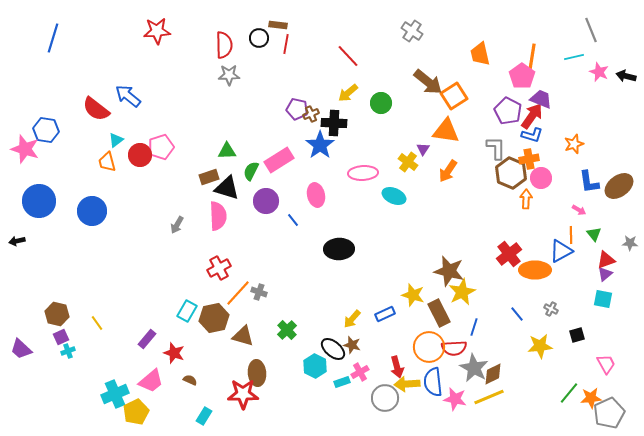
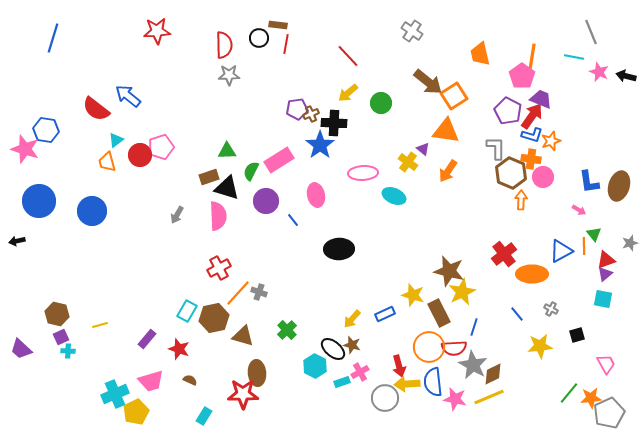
gray line at (591, 30): moved 2 px down
cyan line at (574, 57): rotated 24 degrees clockwise
purple pentagon at (297, 109): rotated 20 degrees counterclockwise
orange star at (574, 144): moved 23 px left, 3 px up
purple triangle at (423, 149): rotated 24 degrees counterclockwise
orange cross at (529, 159): moved 2 px right; rotated 18 degrees clockwise
pink circle at (541, 178): moved 2 px right, 1 px up
brown ellipse at (619, 186): rotated 36 degrees counterclockwise
orange arrow at (526, 199): moved 5 px left, 1 px down
gray arrow at (177, 225): moved 10 px up
orange line at (571, 235): moved 13 px right, 11 px down
gray star at (630, 243): rotated 21 degrees counterclockwise
red cross at (509, 254): moved 5 px left
orange ellipse at (535, 270): moved 3 px left, 4 px down
yellow line at (97, 323): moved 3 px right, 2 px down; rotated 70 degrees counterclockwise
cyan cross at (68, 351): rotated 24 degrees clockwise
red star at (174, 353): moved 5 px right, 4 px up
red arrow at (397, 367): moved 2 px right, 1 px up
gray star at (474, 368): moved 1 px left, 3 px up
pink trapezoid at (151, 381): rotated 24 degrees clockwise
